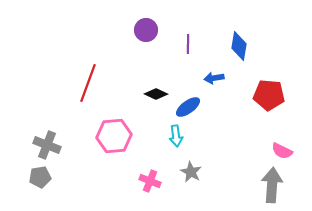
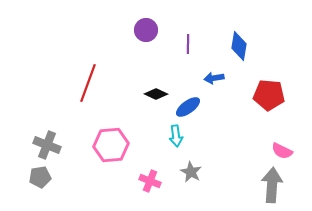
pink hexagon: moved 3 px left, 9 px down
